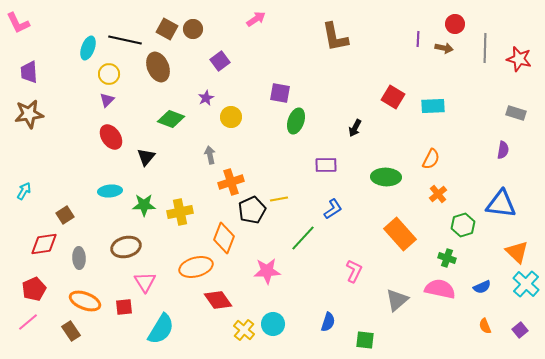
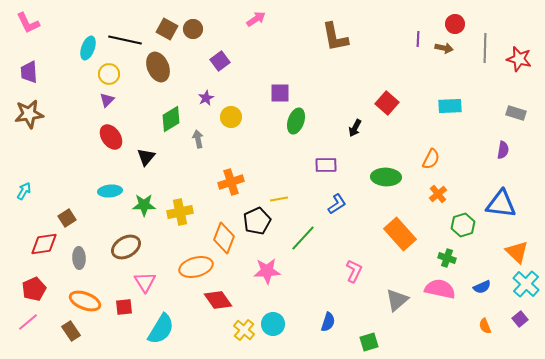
pink L-shape at (18, 23): moved 10 px right
purple square at (280, 93): rotated 10 degrees counterclockwise
red square at (393, 97): moved 6 px left, 6 px down; rotated 10 degrees clockwise
cyan rectangle at (433, 106): moved 17 px right
green diamond at (171, 119): rotated 52 degrees counterclockwise
gray arrow at (210, 155): moved 12 px left, 16 px up
blue L-shape at (333, 209): moved 4 px right, 5 px up
black pentagon at (252, 210): moved 5 px right, 11 px down
brown square at (65, 215): moved 2 px right, 3 px down
brown ellipse at (126, 247): rotated 16 degrees counterclockwise
purple square at (520, 330): moved 11 px up
green square at (365, 340): moved 4 px right, 2 px down; rotated 24 degrees counterclockwise
